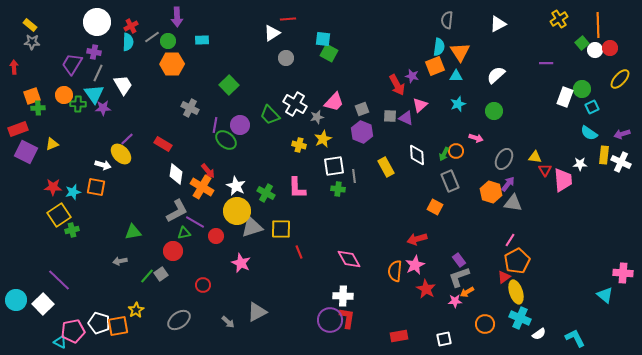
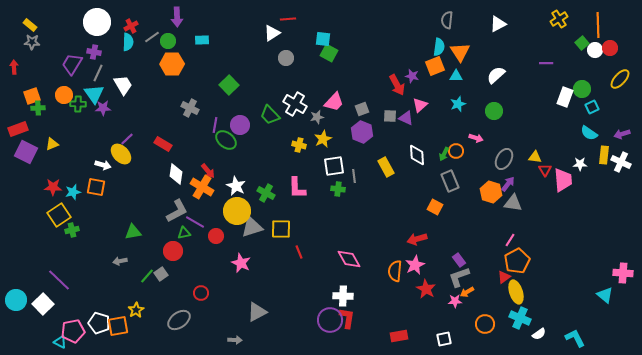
red circle at (203, 285): moved 2 px left, 8 px down
gray arrow at (228, 322): moved 7 px right, 18 px down; rotated 40 degrees counterclockwise
